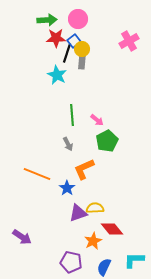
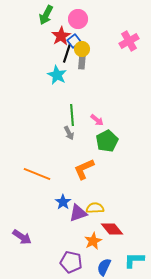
green arrow: moved 1 px left, 5 px up; rotated 120 degrees clockwise
red star: moved 5 px right, 2 px up; rotated 30 degrees counterclockwise
gray arrow: moved 1 px right, 11 px up
blue star: moved 4 px left, 14 px down
